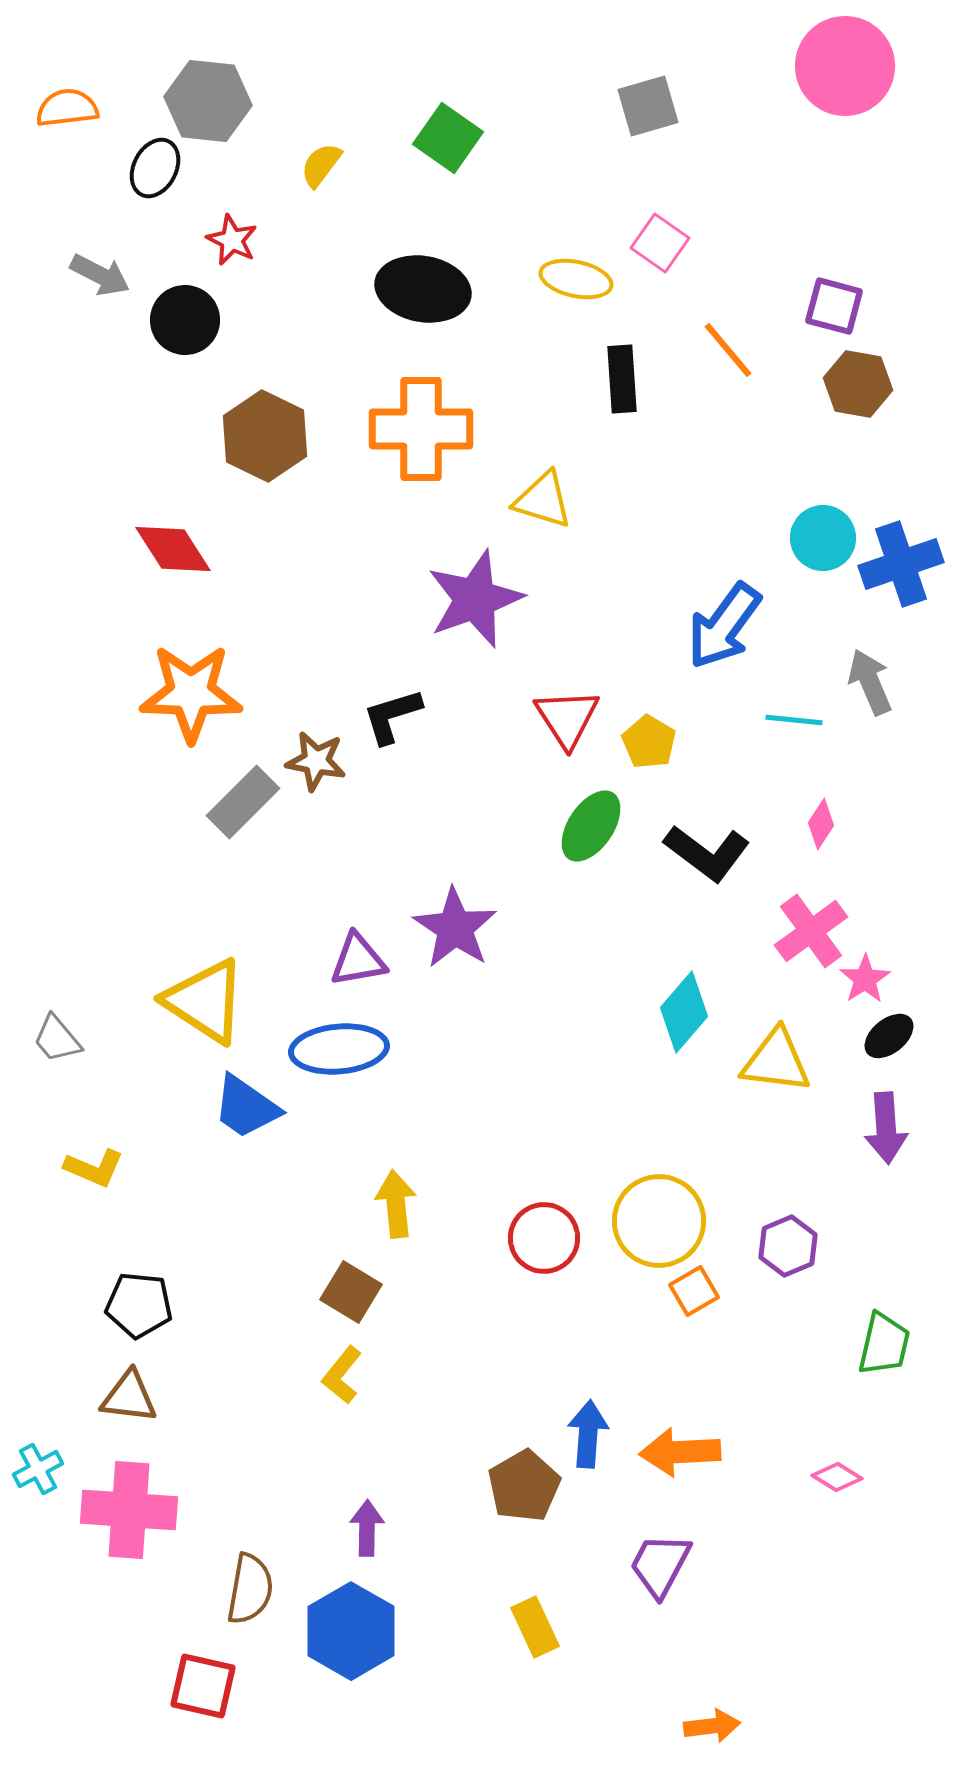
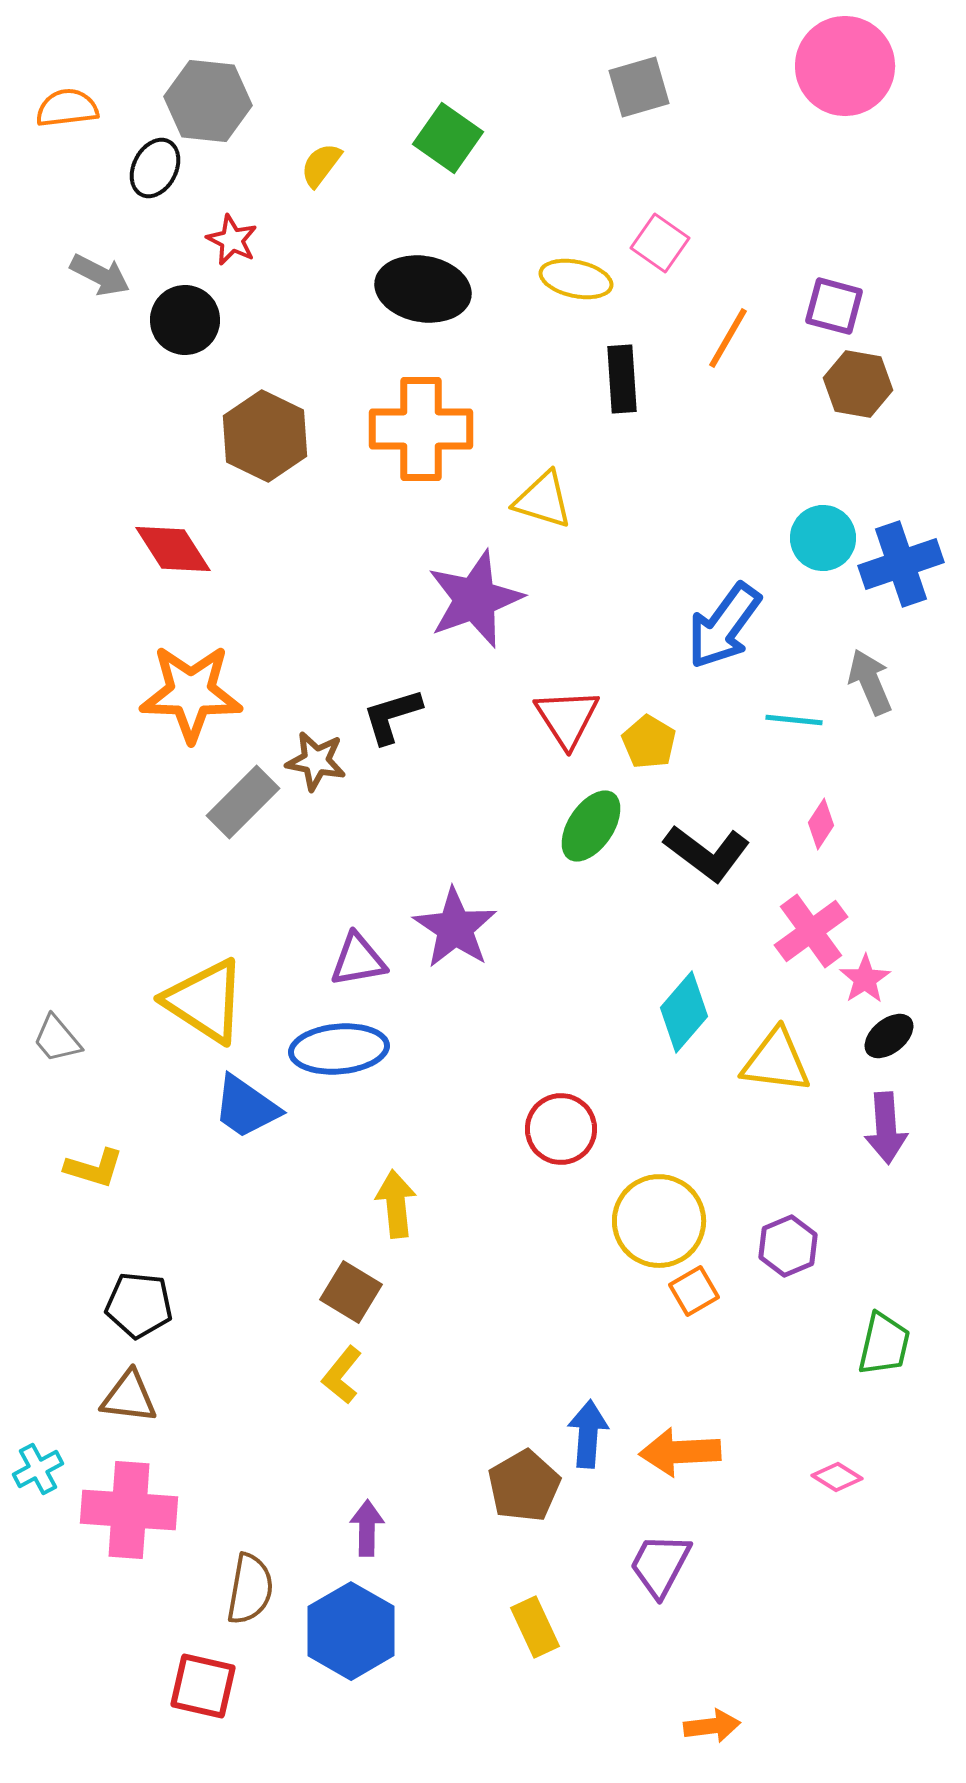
gray square at (648, 106): moved 9 px left, 19 px up
orange line at (728, 350): moved 12 px up; rotated 70 degrees clockwise
yellow L-shape at (94, 1168): rotated 6 degrees counterclockwise
red circle at (544, 1238): moved 17 px right, 109 px up
